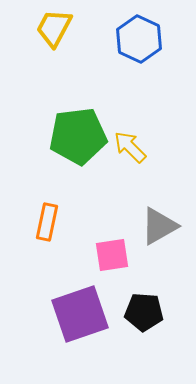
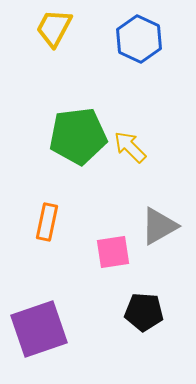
pink square: moved 1 px right, 3 px up
purple square: moved 41 px left, 15 px down
